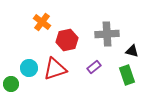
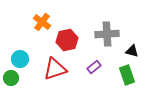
cyan circle: moved 9 px left, 9 px up
green circle: moved 6 px up
